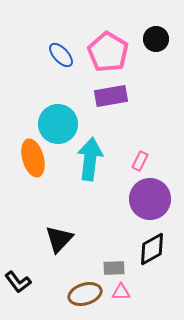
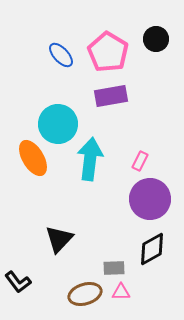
orange ellipse: rotated 15 degrees counterclockwise
